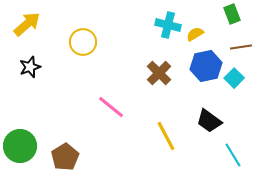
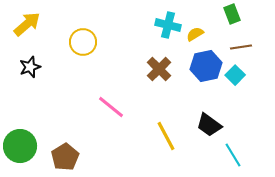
brown cross: moved 4 px up
cyan square: moved 1 px right, 3 px up
black trapezoid: moved 4 px down
